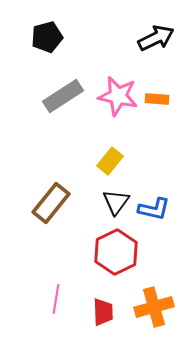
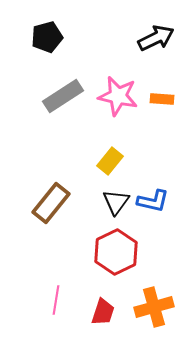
orange rectangle: moved 5 px right
blue L-shape: moved 1 px left, 8 px up
pink line: moved 1 px down
red trapezoid: rotated 20 degrees clockwise
